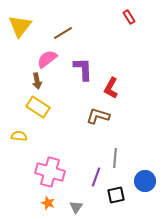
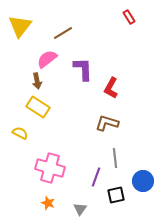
brown L-shape: moved 9 px right, 7 px down
yellow semicircle: moved 1 px right, 3 px up; rotated 21 degrees clockwise
gray line: rotated 12 degrees counterclockwise
pink cross: moved 4 px up
blue circle: moved 2 px left
gray triangle: moved 4 px right, 2 px down
